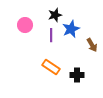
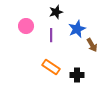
black star: moved 1 px right, 3 px up
pink circle: moved 1 px right, 1 px down
blue star: moved 6 px right
